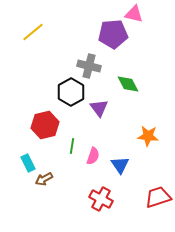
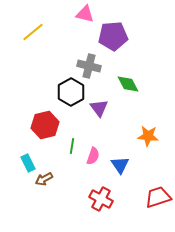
pink triangle: moved 49 px left
purple pentagon: moved 2 px down
